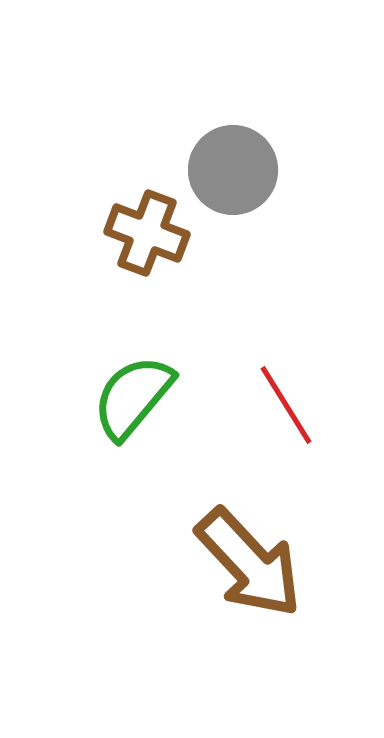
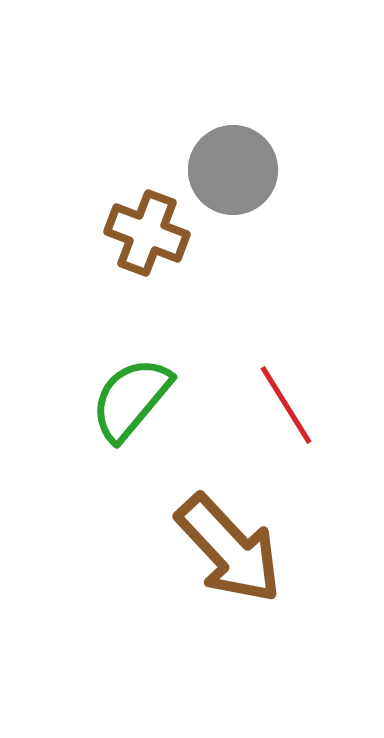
green semicircle: moved 2 px left, 2 px down
brown arrow: moved 20 px left, 14 px up
